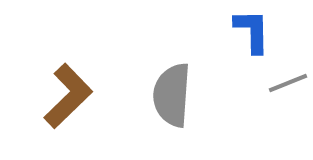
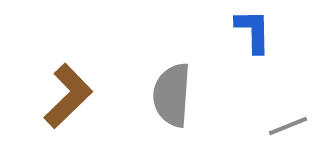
blue L-shape: moved 1 px right
gray line: moved 43 px down
